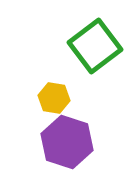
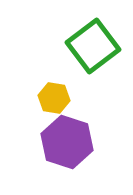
green square: moved 2 px left
